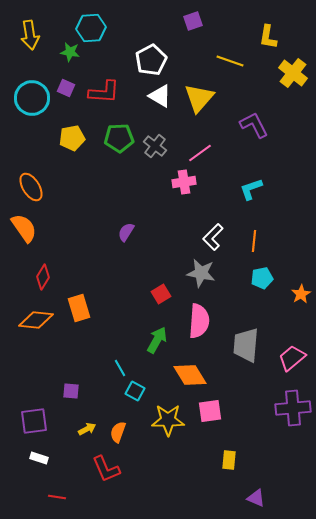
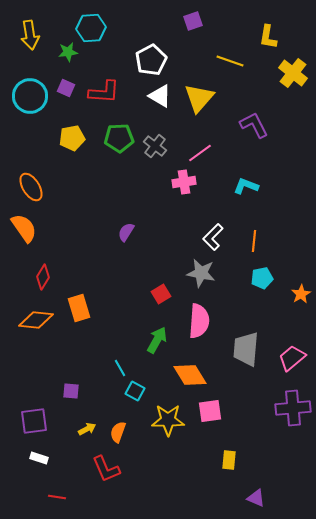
green star at (70, 52): moved 2 px left; rotated 18 degrees counterclockwise
cyan circle at (32, 98): moved 2 px left, 2 px up
cyan L-shape at (251, 189): moved 5 px left, 3 px up; rotated 40 degrees clockwise
gray trapezoid at (246, 345): moved 4 px down
